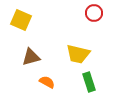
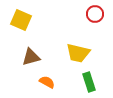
red circle: moved 1 px right, 1 px down
yellow trapezoid: moved 1 px up
